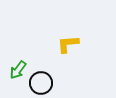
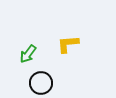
green arrow: moved 10 px right, 16 px up
